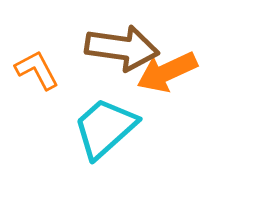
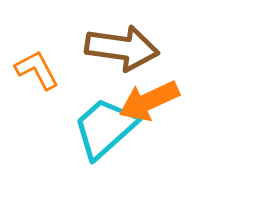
orange arrow: moved 18 px left, 29 px down
